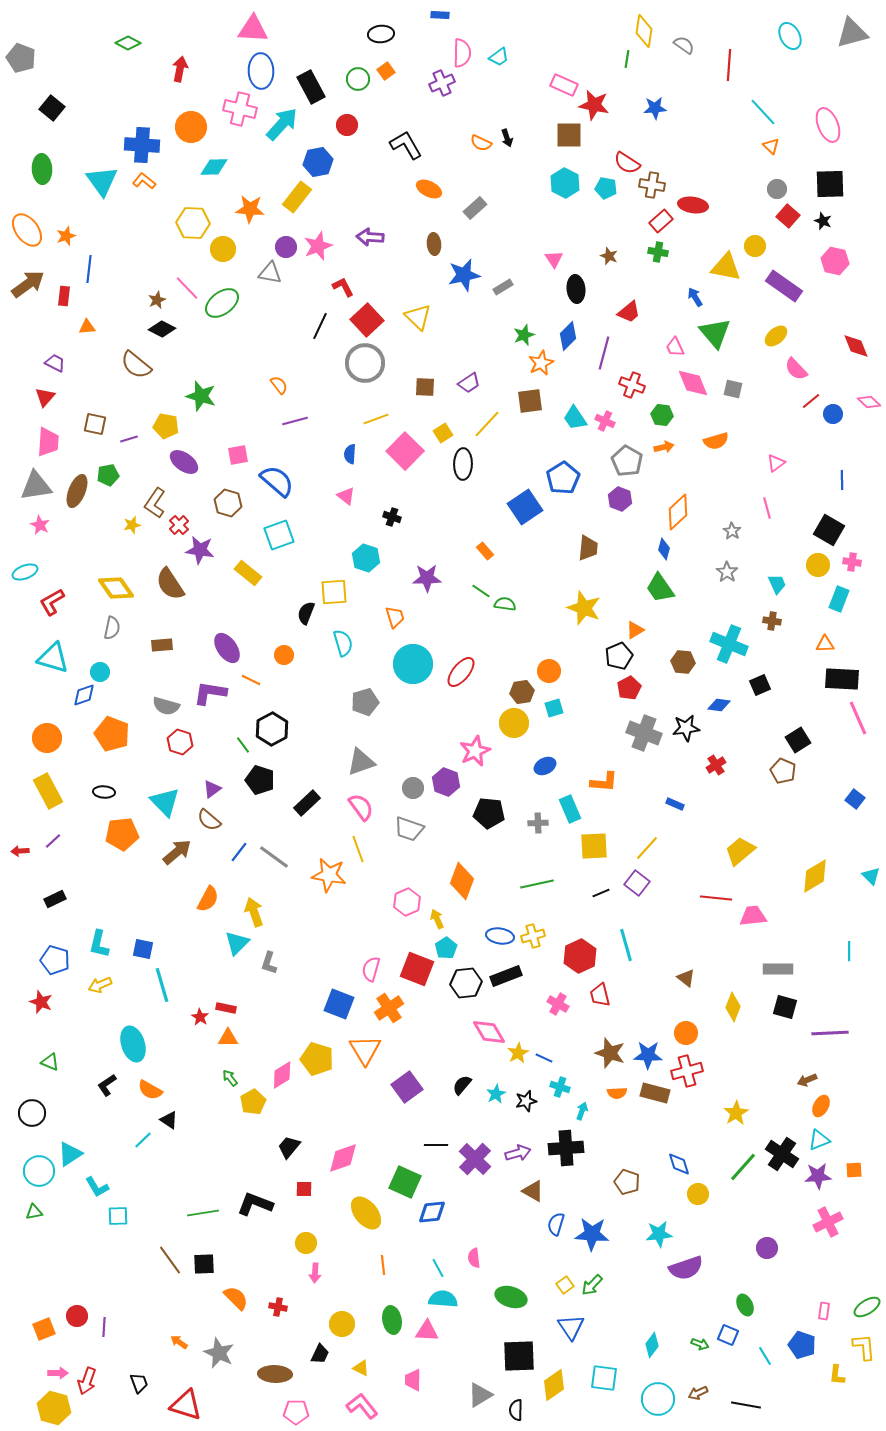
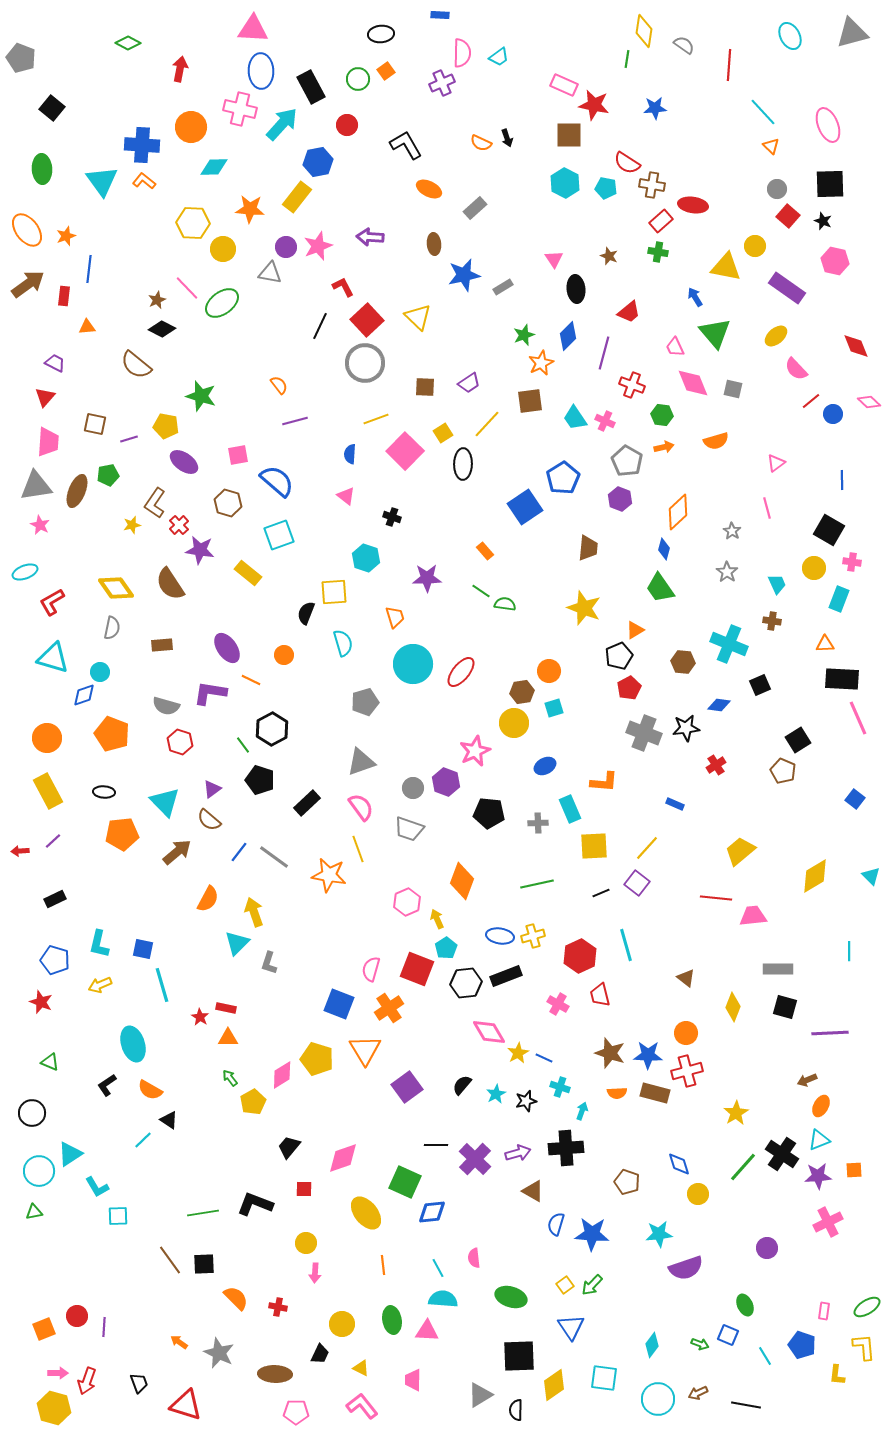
purple rectangle at (784, 286): moved 3 px right, 2 px down
yellow circle at (818, 565): moved 4 px left, 3 px down
